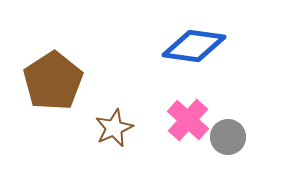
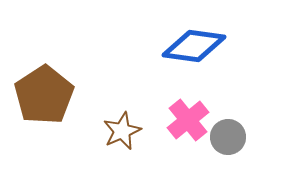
brown pentagon: moved 9 px left, 14 px down
pink cross: rotated 9 degrees clockwise
brown star: moved 8 px right, 3 px down
